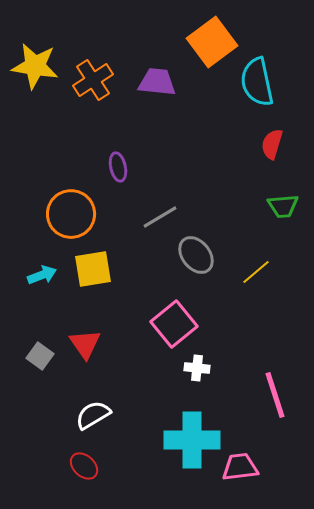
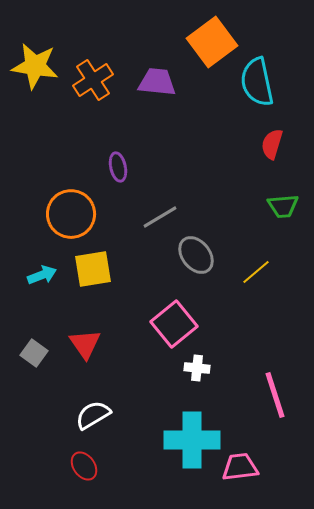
gray square: moved 6 px left, 3 px up
red ellipse: rotated 12 degrees clockwise
